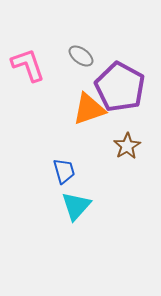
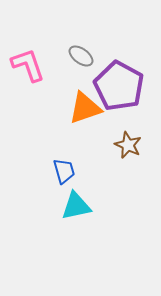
purple pentagon: moved 1 px left, 1 px up
orange triangle: moved 4 px left, 1 px up
brown star: moved 1 px right, 1 px up; rotated 16 degrees counterclockwise
cyan triangle: rotated 36 degrees clockwise
